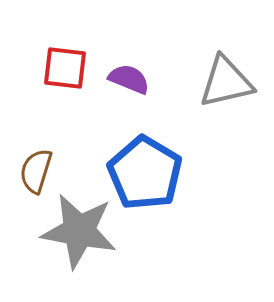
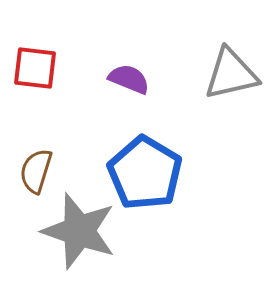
red square: moved 30 px left
gray triangle: moved 5 px right, 8 px up
gray star: rotated 8 degrees clockwise
